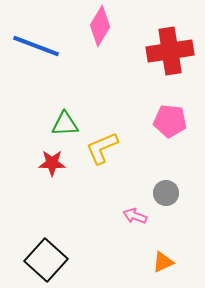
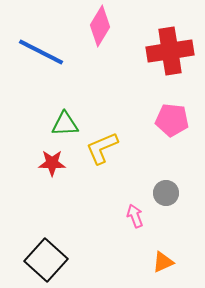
blue line: moved 5 px right, 6 px down; rotated 6 degrees clockwise
pink pentagon: moved 2 px right, 1 px up
pink arrow: rotated 50 degrees clockwise
